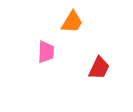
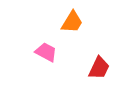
pink trapezoid: rotated 65 degrees counterclockwise
